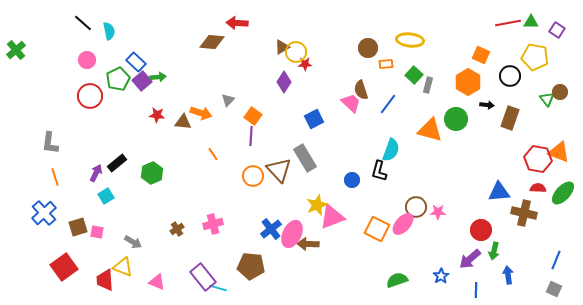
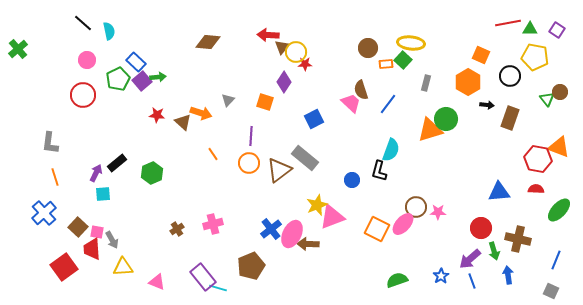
green triangle at (531, 22): moved 1 px left, 7 px down
red arrow at (237, 23): moved 31 px right, 12 px down
yellow ellipse at (410, 40): moved 1 px right, 3 px down
brown diamond at (212, 42): moved 4 px left
brown triangle at (282, 47): rotated 21 degrees counterclockwise
green cross at (16, 50): moved 2 px right, 1 px up
green square at (414, 75): moved 11 px left, 15 px up
gray rectangle at (428, 85): moved 2 px left, 2 px up
red circle at (90, 96): moved 7 px left, 1 px up
orange square at (253, 116): moved 12 px right, 14 px up; rotated 18 degrees counterclockwise
green circle at (456, 119): moved 10 px left
brown triangle at (183, 122): rotated 36 degrees clockwise
orange triangle at (430, 130): rotated 32 degrees counterclockwise
orange triangle at (559, 152): moved 5 px up
gray rectangle at (305, 158): rotated 20 degrees counterclockwise
brown triangle at (279, 170): rotated 36 degrees clockwise
orange circle at (253, 176): moved 4 px left, 13 px up
red semicircle at (538, 188): moved 2 px left, 1 px down
green ellipse at (563, 193): moved 4 px left, 17 px down
cyan square at (106, 196): moved 3 px left, 2 px up; rotated 28 degrees clockwise
brown cross at (524, 213): moved 6 px left, 26 px down
brown square at (78, 227): rotated 30 degrees counterclockwise
red circle at (481, 230): moved 2 px up
gray arrow at (133, 242): moved 21 px left, 2 px up; rotated 30 degrees clockwise
green arrow at (494, 251): rotated 30 degrees counterclockwise
brown pentagon at (251, 266): rotated 28 degrees counterclockwise
yellow triangle at (123, 267): rotated 25 degrees counterclockwise
red trapezoid at (105, 280): moved 13 px left, 31 px up
gray square at (554, 289): moved 3 px left, 2 px down
blue line at (476, 290): moved 4 px left, 9 px up; rotated 21 degrees counterclockwise
